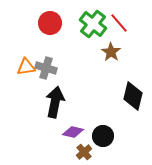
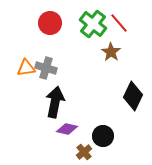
orange triangle: moved 1 px down
black diamond: rotated 12 degrees clockwise
purple diamond: moved 6 px left, 3 px up
